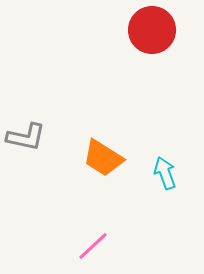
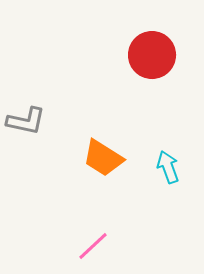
red circle: moved 25 px down
gray L-shape: moved 16 px up
cyan arrow: moved 3 px right, 6 px up
